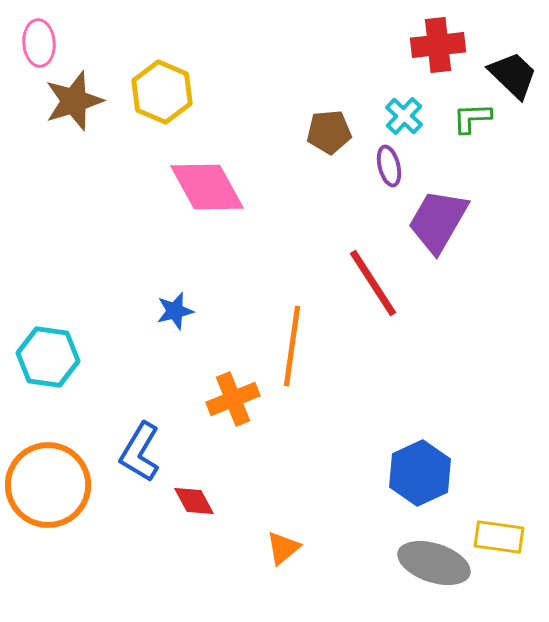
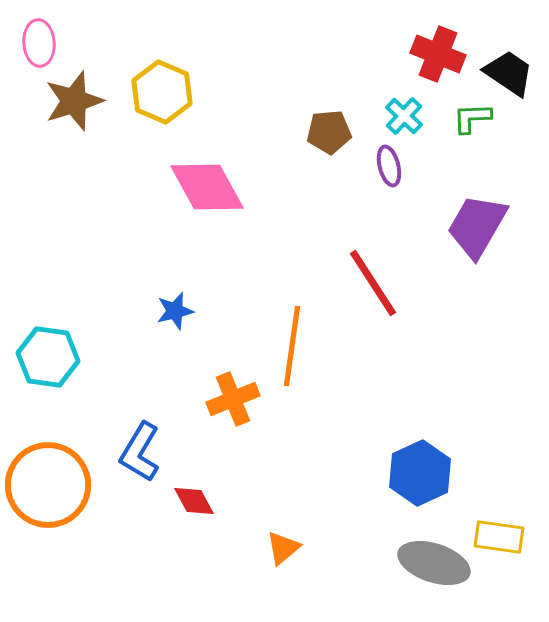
red cross: moved 9 px down; rotated 28 degrees clockwise
black trapezoid: moved 4 px left, 2 px up; rotated 10 degrees counterclockwise
purple trapezoid: moved 39 px right, 5 px down
